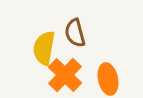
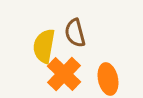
yellow semicircle: moved 2 px up
orange cross: moved 1 px left, 1 px up
